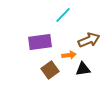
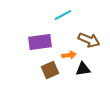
cyan line: rotated 18 degrees clockwise
brown arrow: rotated 45 degrees clockwise
brown square: rotated 12 degrees clockwise
